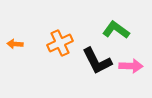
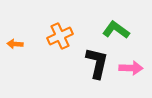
orange cross: moved 7 px up
black L-shape: moved 2 px down; rotated 140 degrees counterclockwise
pink arrow: moved 2 px down
